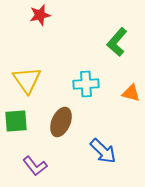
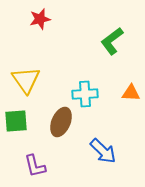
red star: moved 4 px down
green L-shape: moved 5 px left, 1 px up; rotated 12 degrees clockwise
yellow triangle: moved 1 px left
cyan cross: moved 1 px left, 10 px down
orange triangle: rotated 12 degrees counterclockwise
purple L-shape: rotated 25 degrees clockwise
